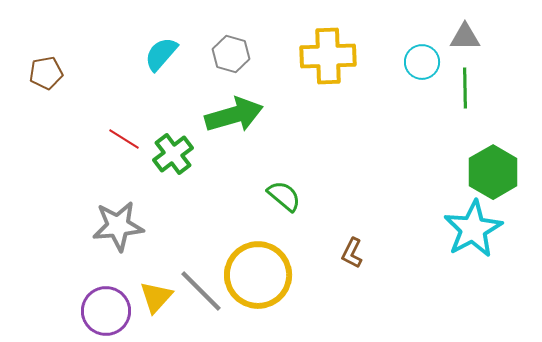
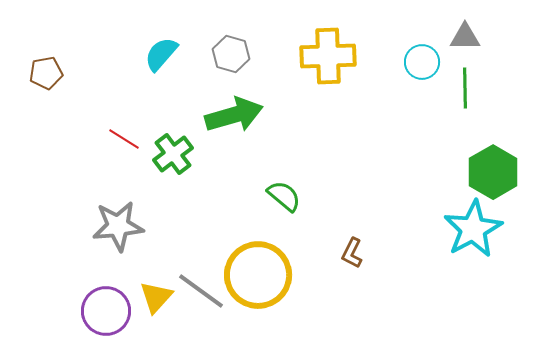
gray line: rotated 9 degrees counterclockwise
